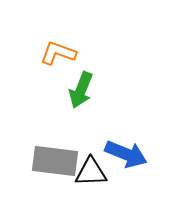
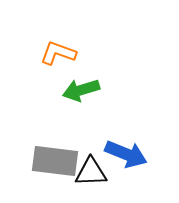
green arrow: rotated 51 degrees clockwise
